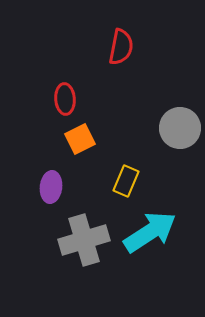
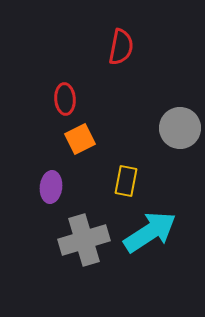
yellow rectangle: rotated 12 degrees counterclockwise
